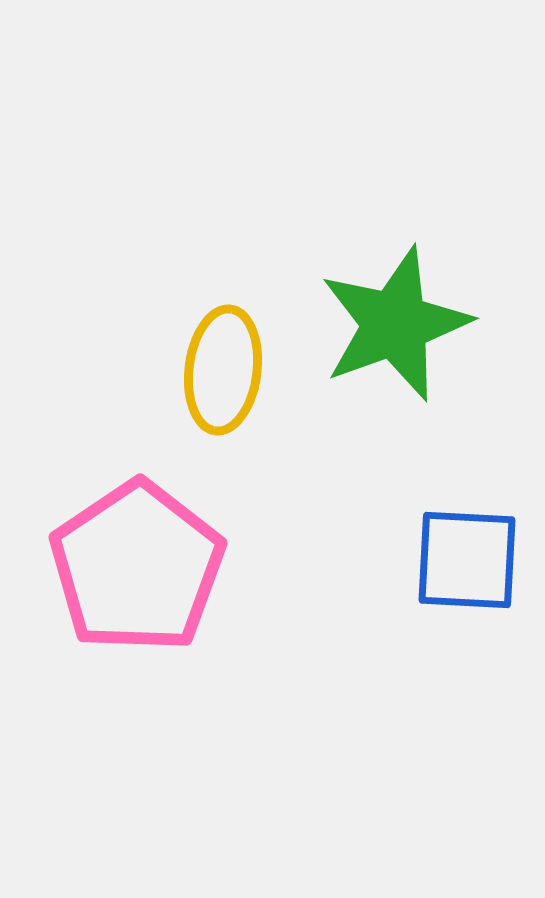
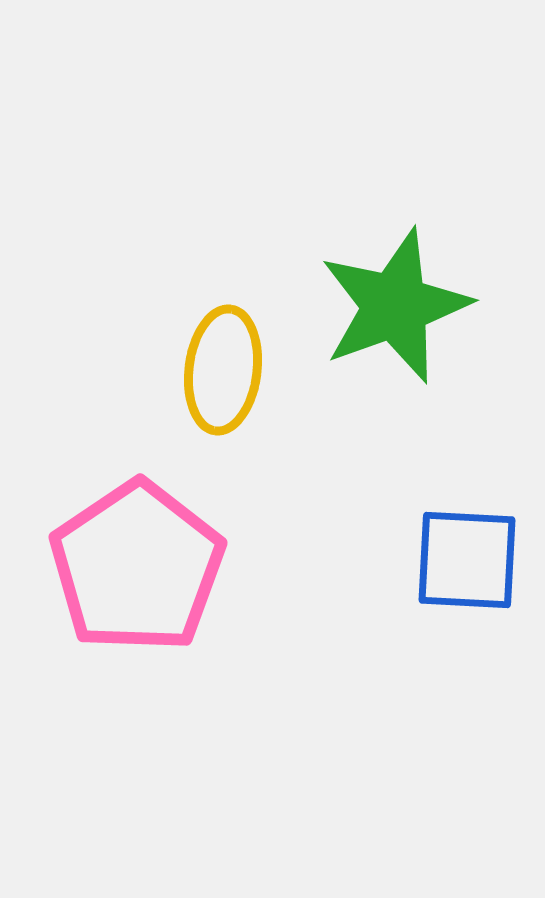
green star: moved 18 px up
